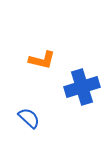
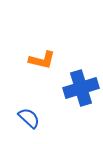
blue cross: moved 1 px left, 1 px down
